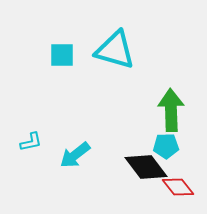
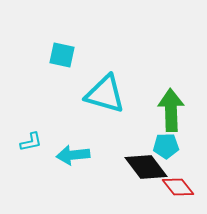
cyan triangle: moved 10 px left, 44 px down
cyan square: rotated 12 degrees clockwise
cyan arrow: moved 2 px left; rotated 32 degrees clockwise
